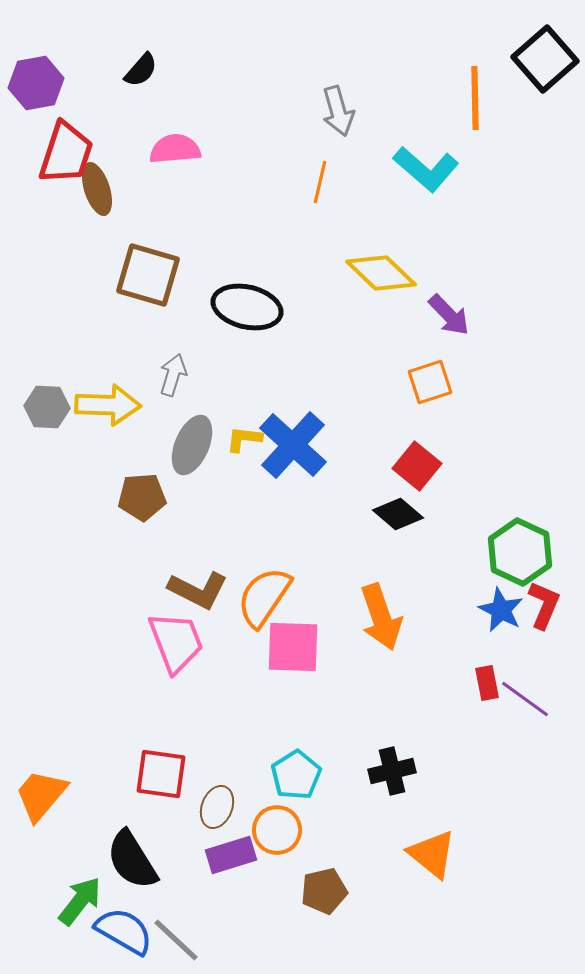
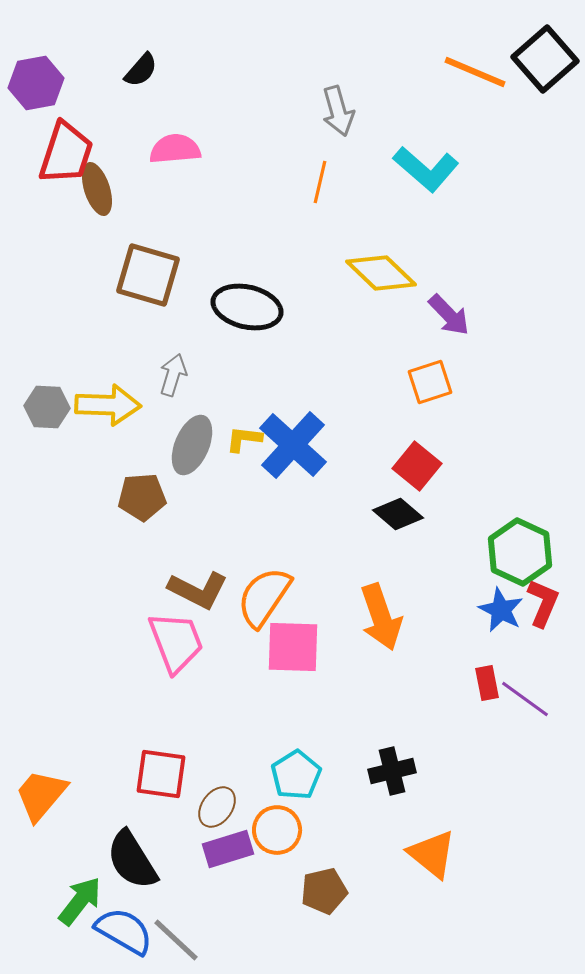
orange line at (475, 98): moved 26 px up; rotated 66 degrees counterclockwise
red L-shape at (544, 605): moved 1 px left, 2 px up
brown ellipse at (217, 807): rotated 15 degrees clockwise
purple rectangle at (231, 855): moved 3 px left, 6 px up
